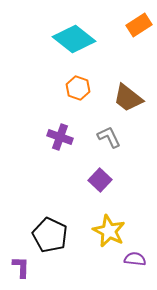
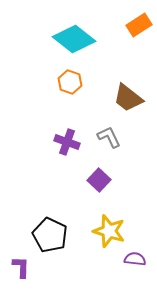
orange hexagon: moved 8 px left, 6 px up
purple cross: moved 7 px right, 5 px down
purple square: moved 1 px left
yellow star: rotated 8 degrees counterclockwise
